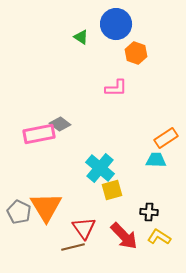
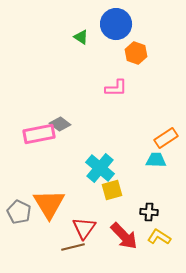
orange triangle: moved 3 px right, 3 px up
red triangle: rotated 10 degrees clockwise
